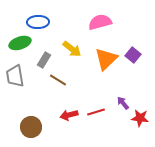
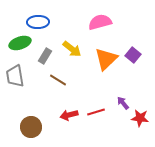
gray rectangle: moved 1 px right, 4 px up
